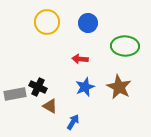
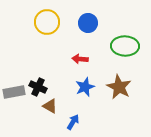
gray rectangle: moved 1 px left, 2 px up
